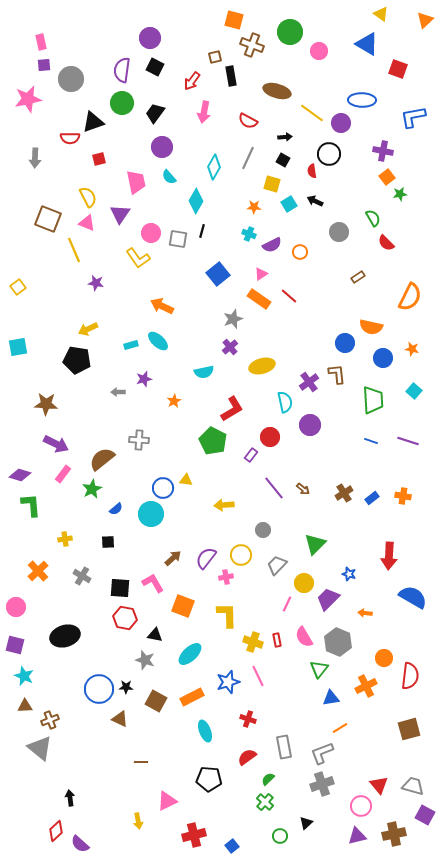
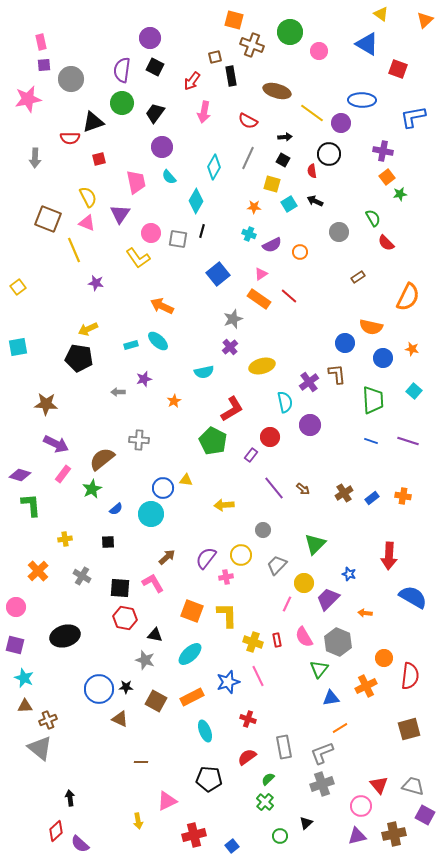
orange semicircle at (410, 297): moved 2 px left
black pentagon at (77, 360): moved 2 px right, 2 px up
brown arrow at (173, 558): moved 6 px left, 1 px up
orange square at (183, 606): moved 9 px right, 5 px down
cyan star at (24, 676): moved 2 px down
brown cross at (50, 720): moved 2 px left
